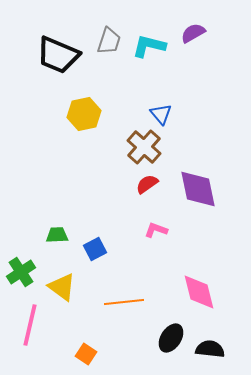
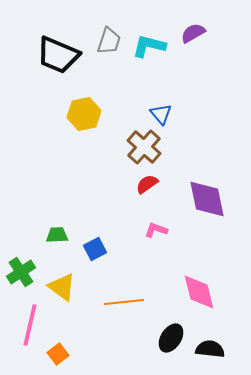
purple diamond: moved 9 px right, 10 px down
orange square: moved 28 px left; rotated 20 degrees clockwise
